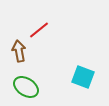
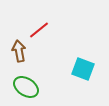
cyan square: moved 8 px up
